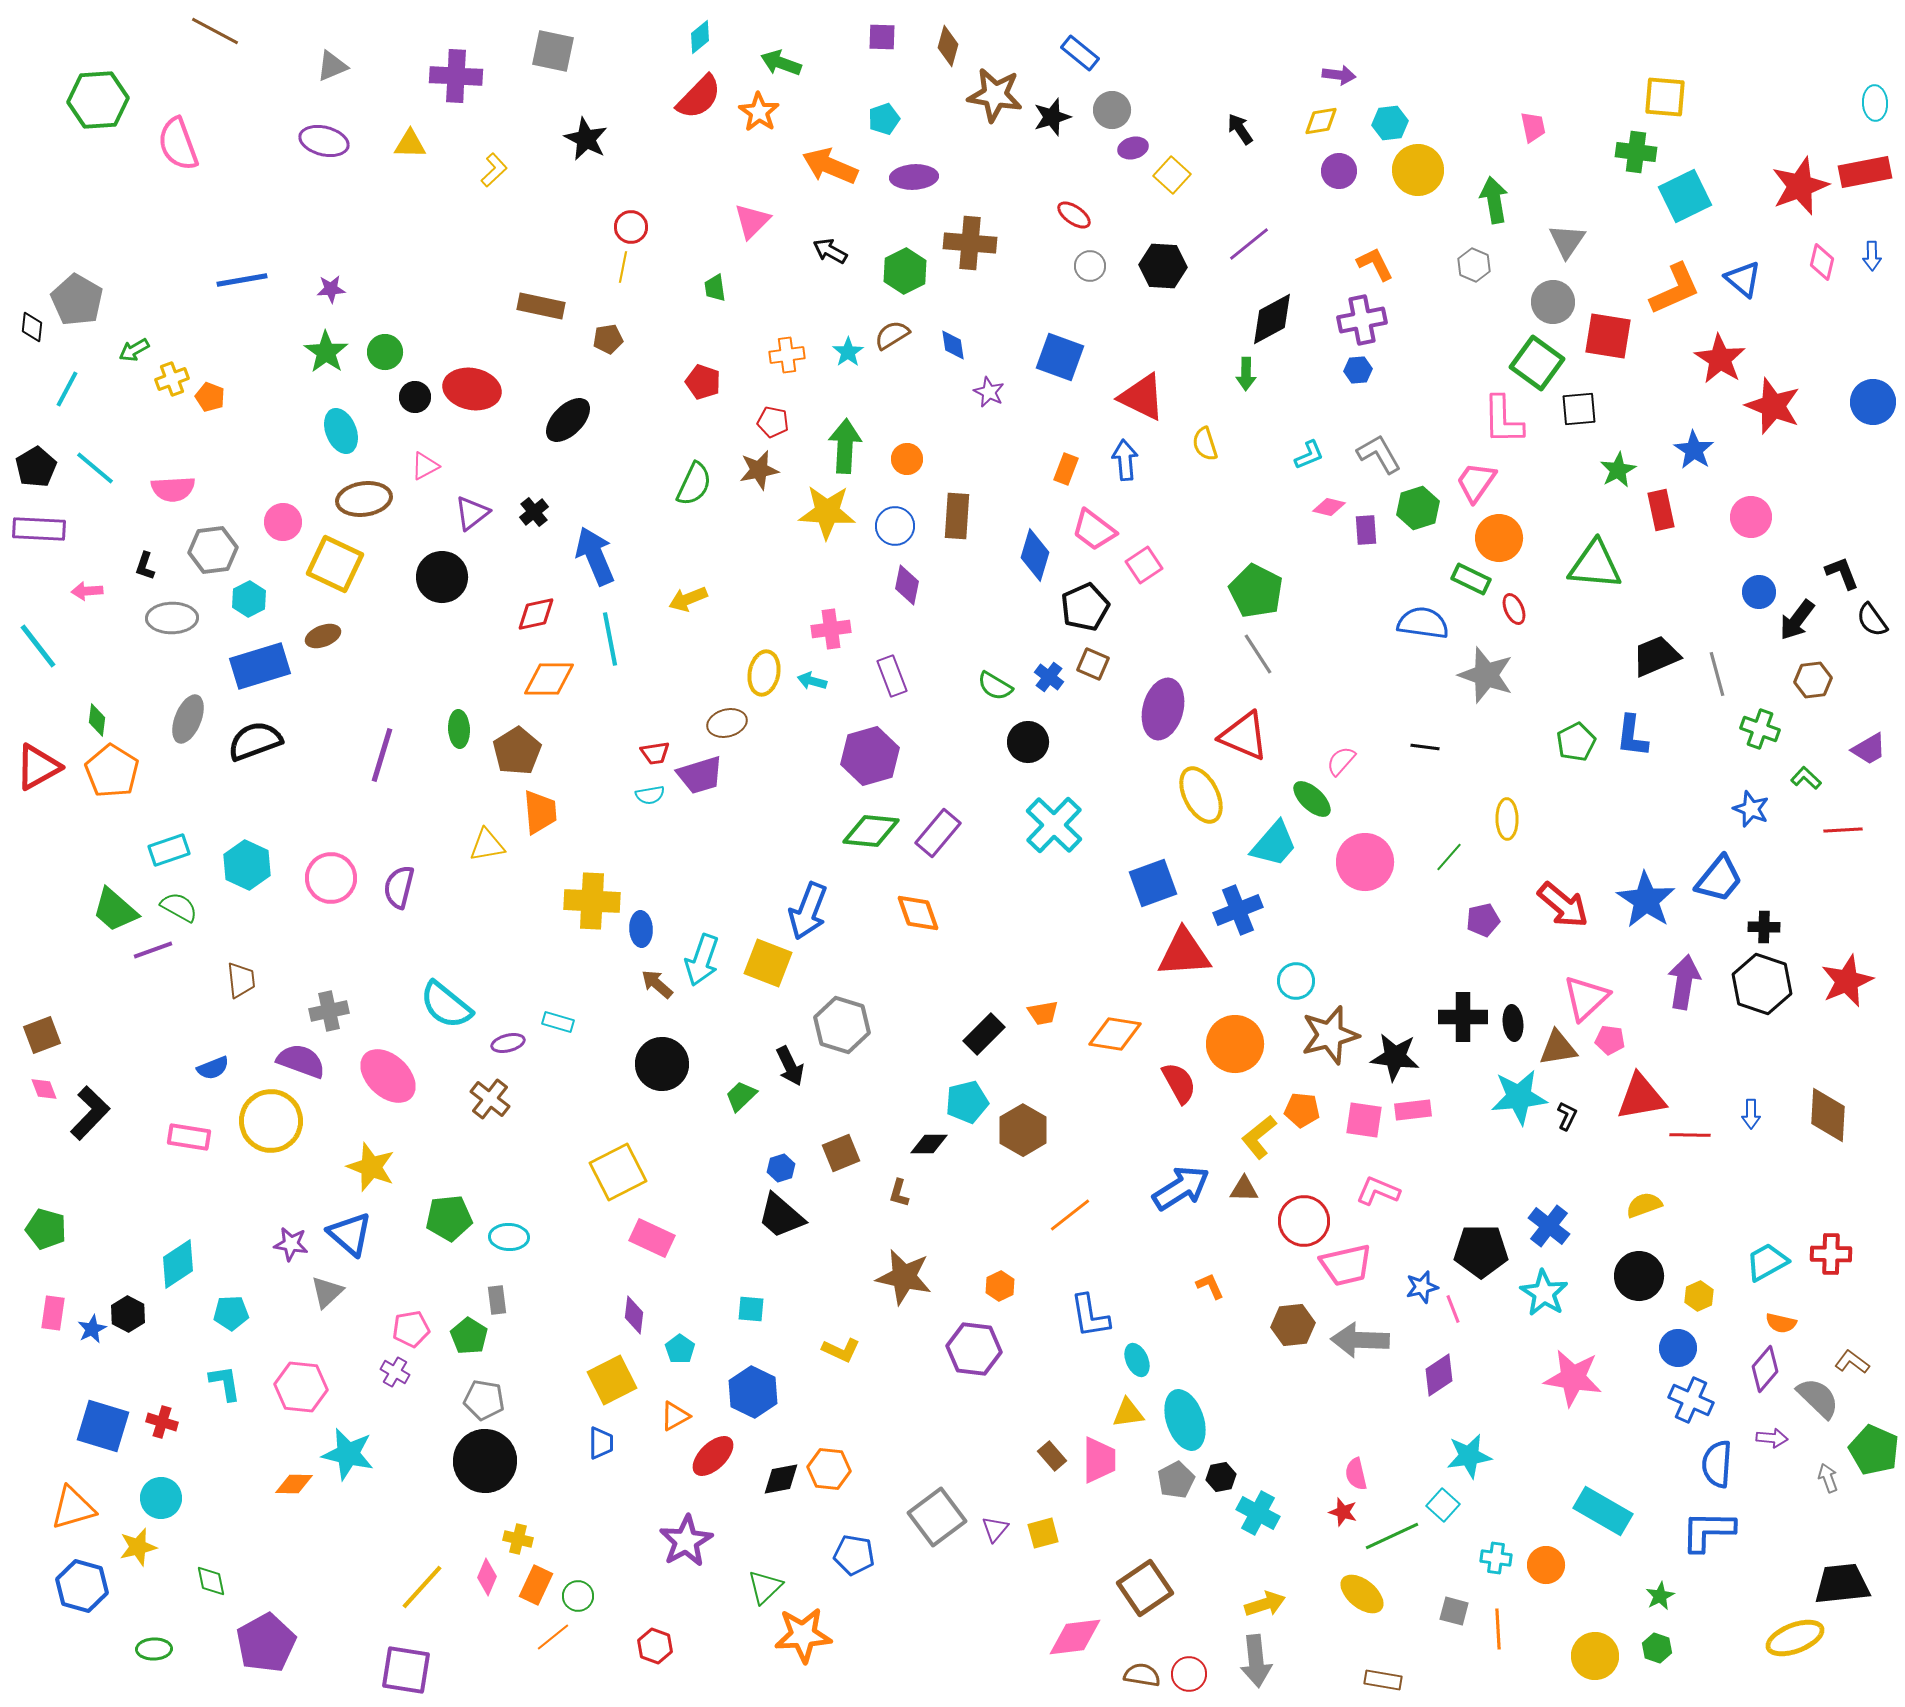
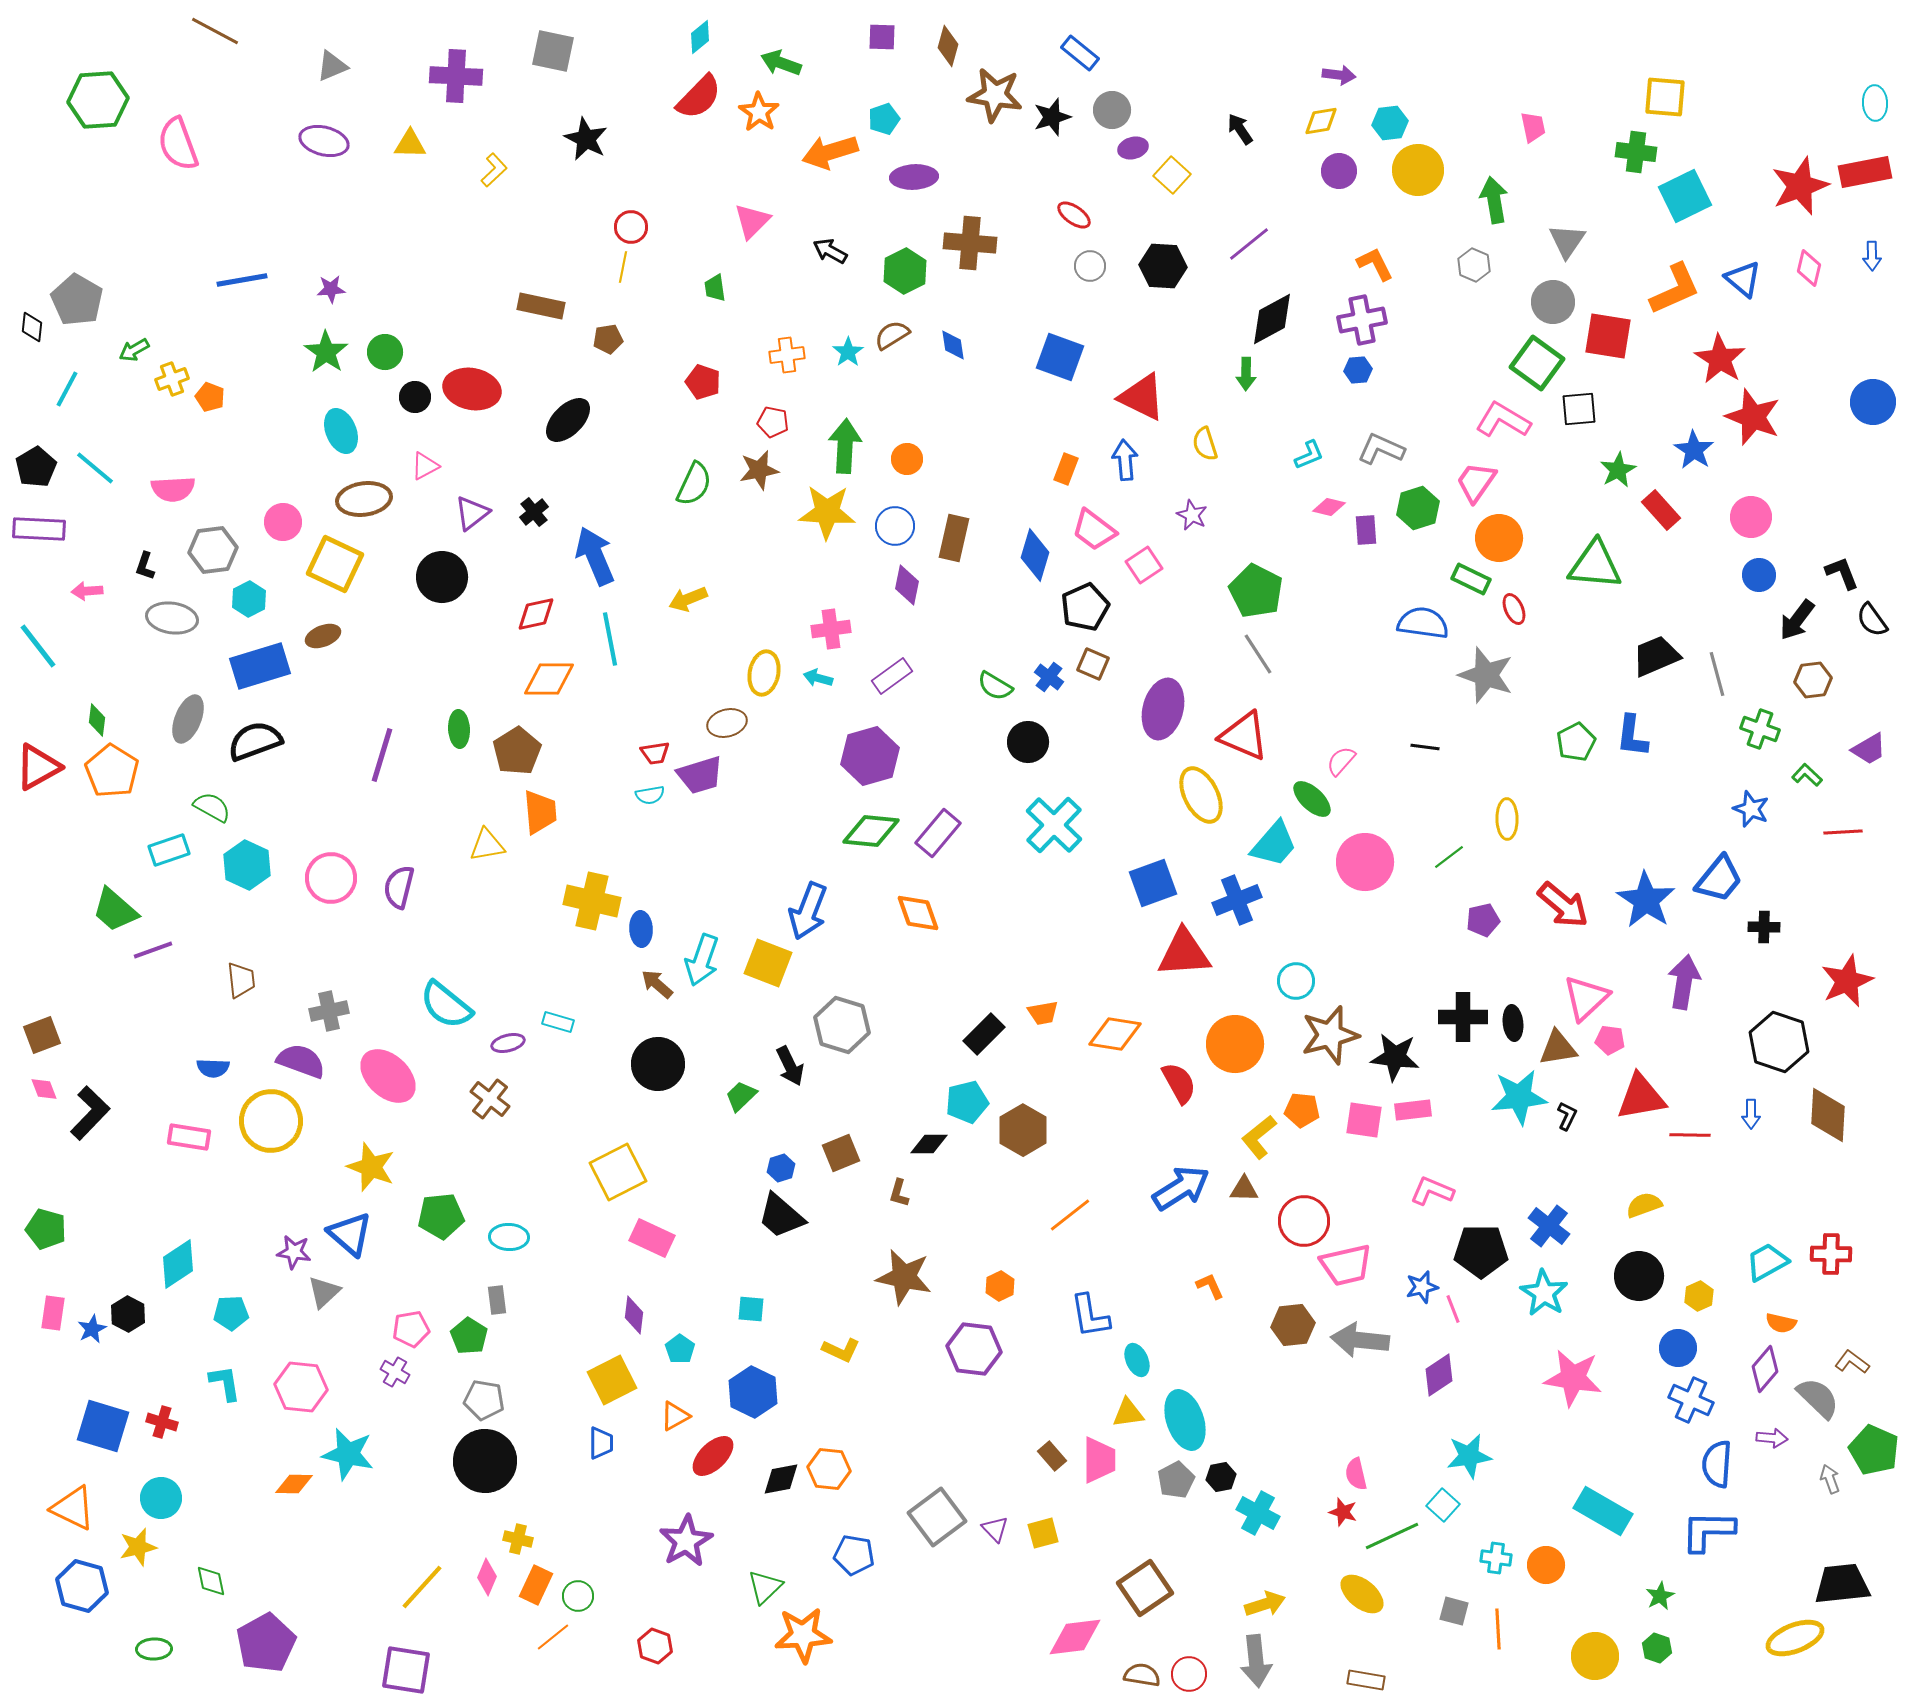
orange arrow at (830, 166): moved 14 px up; rotated 40 degrees counterclockwise
pink diamond at (1822, 262): moved 13 px left, 6 px down
purple star at (989, 392): moved 203 px right, 123 px down
red star at (1773, 406): moved 20 px left, 11 px down
pink L-shape at (1503, 420): rotated 122 degrees clockwise
gray L-shape at (1379, 454): moved 2 px right, 5 px up; rotated 36 degrees counterclockwise
red rectangle at (1661, 510): rotated 30 degrees counterclockwise
brown rectangle at (957, 516): moved 3 px left, 22 px down; rotated 9 degrees clockwise
blue circle at (1759, 592): moved 17 px up
gray ellipse at (172, 618): rotated 9 degrees clockwise
purple rectangle at (892, 676): rotated 75 degrees clockwise
cyan arrow at (812, 681): moved 6 px right, 3 px up
green L-shape at (1806, 778): moved 1 px right, 3 px up
red line at (1843, 830): moved 2 px down
green line at (1449, 857): rotated 12 degrees clockwise
yellow cross at (592, 901): rotated 10 degrees clockwise
green semicircle at (179, 907): moved 33 px right, 100 px up
blue cross at (1238, 910): moved 1 px left, 10 px up
black hexagon at (1762, 984): moved 17 px right, 58 px down
black circle at (662, 1064): moved 4 px left
blue semicircle at (213, 1068): rotated 24 degrees clockwise
pink L-shape at (1378, 1191): moved 54 px right
green pentagon at (449, 1218): moved 8 px left, 2 px up
purple star at (291, 1244): moved 3 px right, 8 px down
gray triangle at (327, 1292): moved 3 px left
gray arrow at (1360, 1340): rotated 4 degrees clockwise
gray arrow at (1828, 1478): moved 2 px right, 1 px down
orange triangle at (73, 1508): rotated 42 degrees clockwise
purple triangle at (995, 1529): rotated 24 degrees counterclockwise
brown rectangle at (1383, 1680): moved 17 px left
